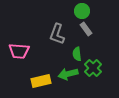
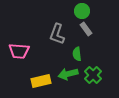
green cross: moved 7 px down
